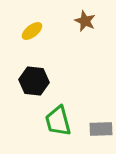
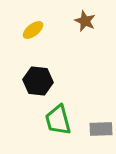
yellow ellipse: moved 1 px right, 1 px up
black hexagon: moved 4 px right
green trapezoid: moved 1 px up
